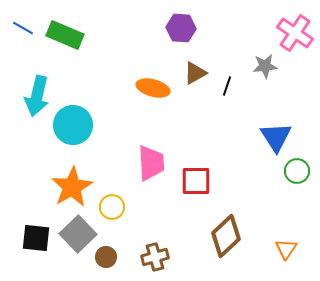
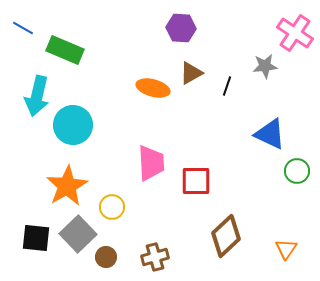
green rectangle: moved 15 px down
brown triangle: moved 4 px left
blue triangle: moved 6 px left, 3 px up; rotated 32 degrees counterclockwise
orange star: moved 5 px left, 1 px up
